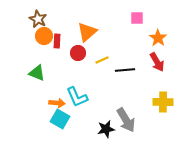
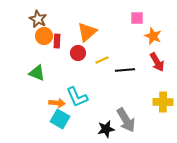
orange star: moved 5 px left, 2 px up; rotated 12 degrees counterclockwise
